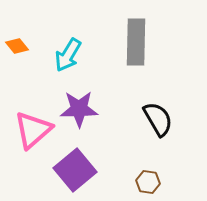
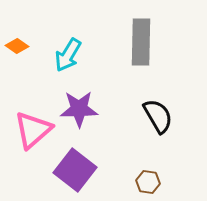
gray rectangle: moved 5 px right
orange diamond: rotated 15 degrees counterclockwise
black semicircle: moved 3 px up
purple square: rotated 12 degrees counterclockwise
